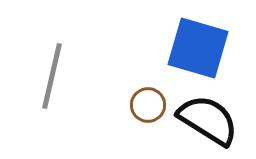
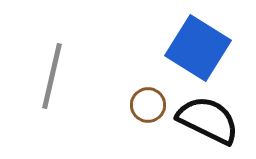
blue square: rotated 16 degrees clockwise
black semicircle: rotated 6 degrees counterclockwise
